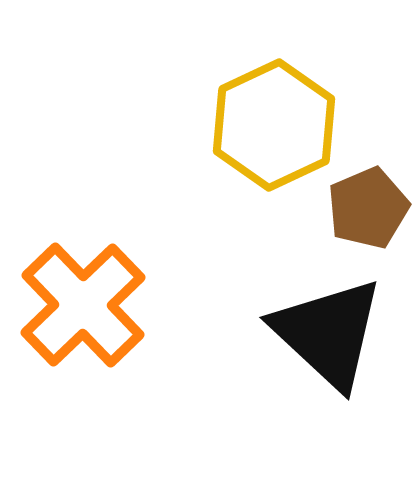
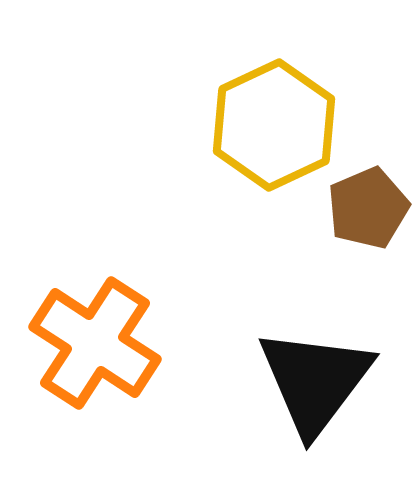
orange cross: moved 12 px right, 38 px down; rotated 13 degrees counterclockwise
black triangle: moved 13 px left, 48 px down; rotated 24 degrees clockwise
